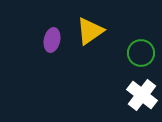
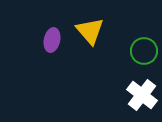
yellow triangle: rotated 36 degrees counterclockwise
green circle: moved 3 px right, 2 px up
